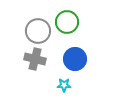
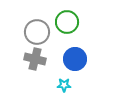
gray circle: moved 1 px left, 1 px down
